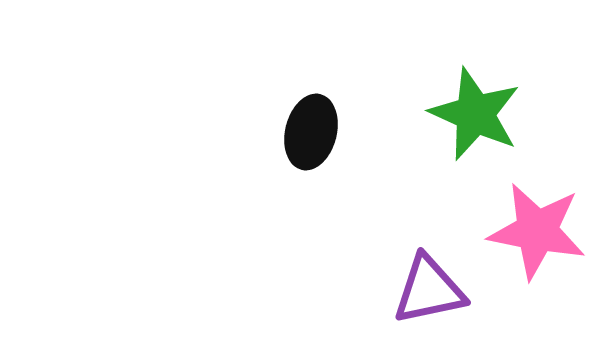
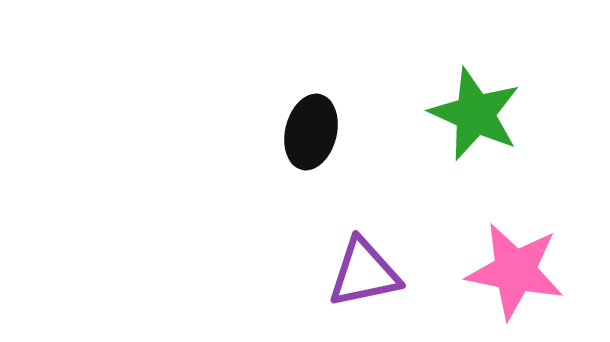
pink star: moved 22 px left, 40 px down
purple triangle: moved 65 px left, 17 px up
